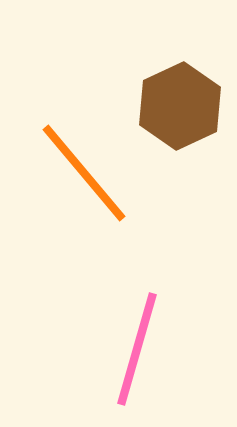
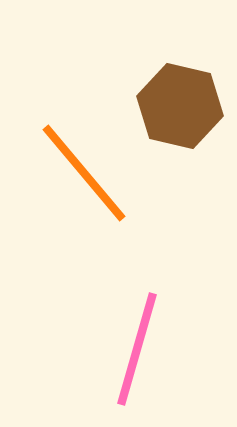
brown hexagon: rotated 22 degrees counterclockwise
